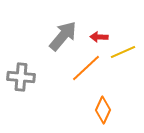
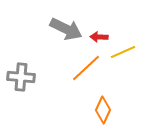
gray arrow: moved 3 px right, 7 px up; rotated 76 degrees clockwise
